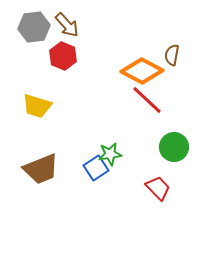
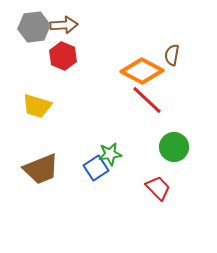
brown arrow: moved 3 px left; rotated 52 degrees counterclockwise
